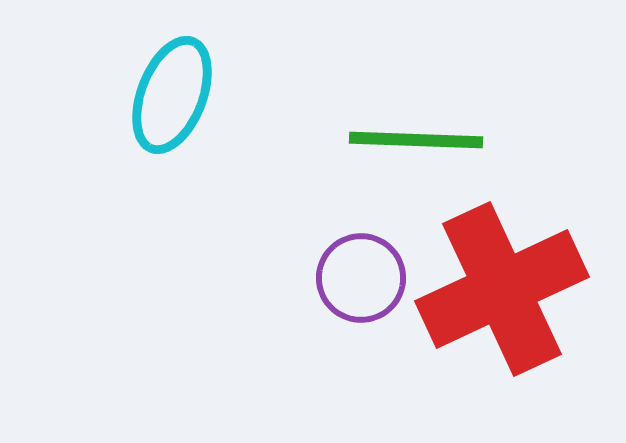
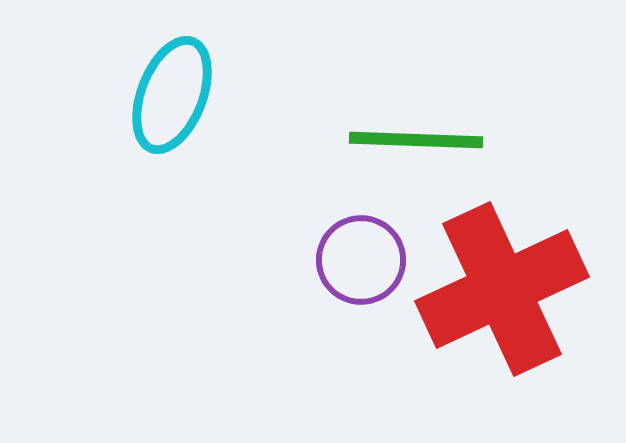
purple circle: moved 18 px up
